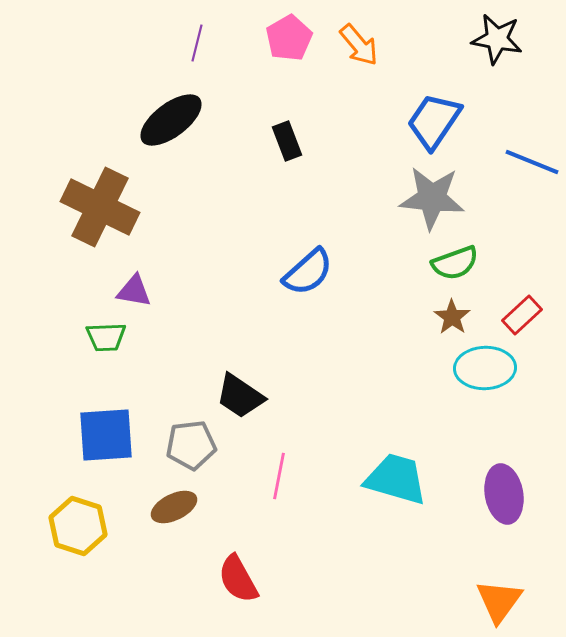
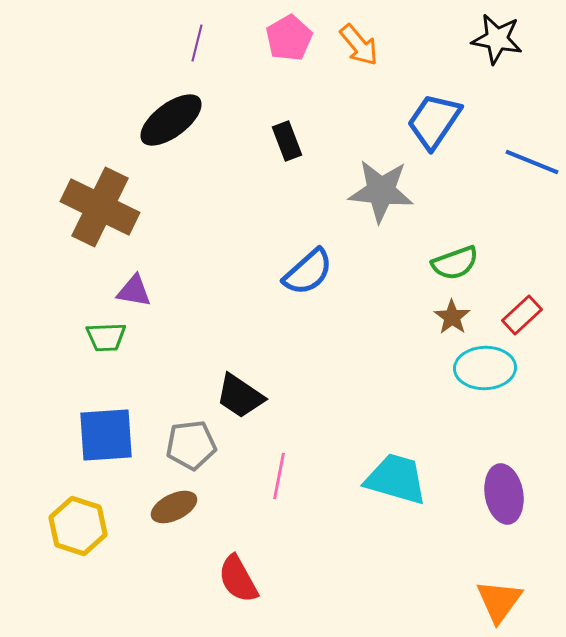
gray star: moved 51 px left, 7 px up
